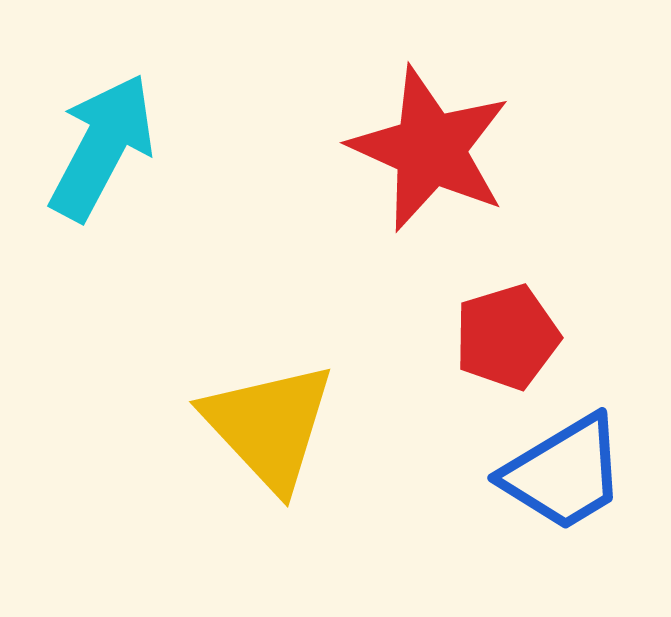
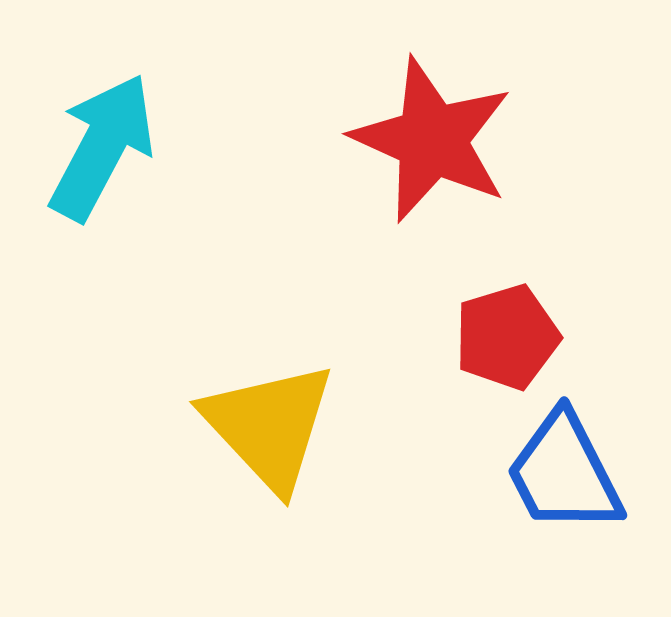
red star: moved 2 px right, 9 px up
blue trapezoid: rotated 94 degrees clockwise
